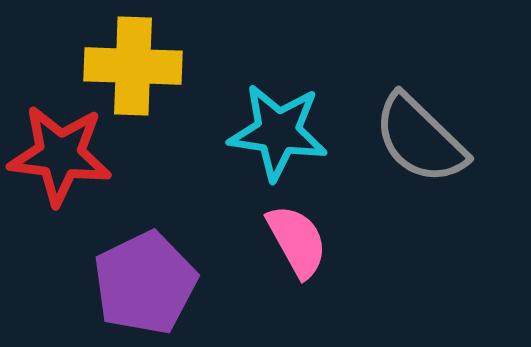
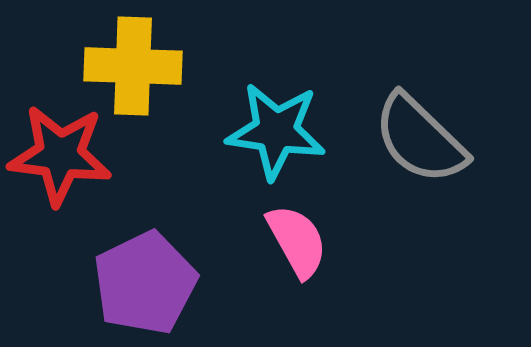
cyan star: moved 2 px left, 1 px up
